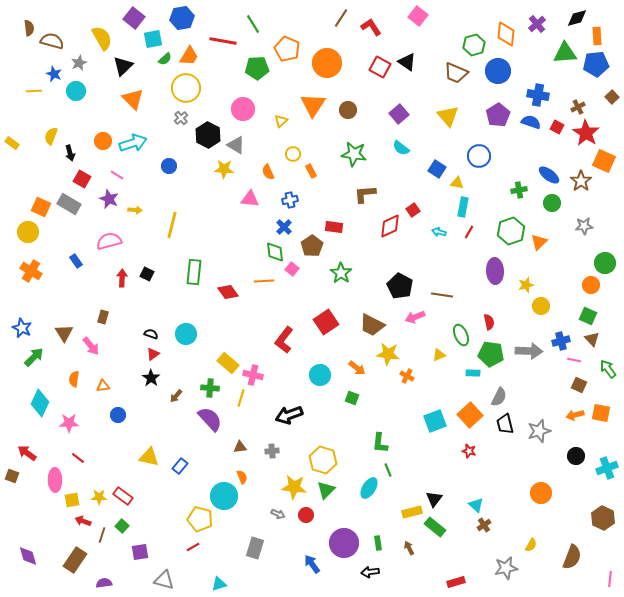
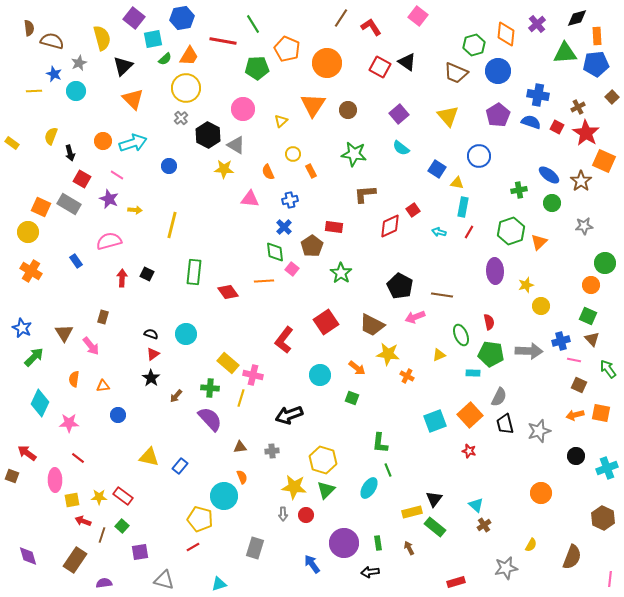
yellow semicircle at (102, 38): rotated 15 degrees clockwise
gray arrow at (278, 514): moved 5 px right; rotated 64 degrees clockwise
